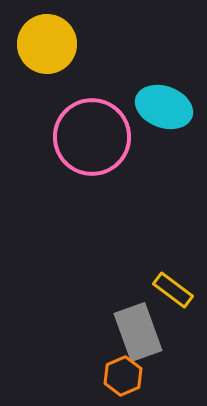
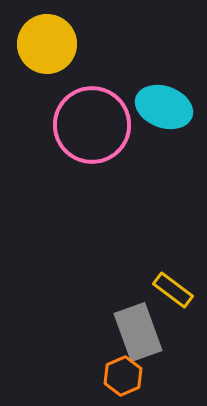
pink circle: moved 12 px up
